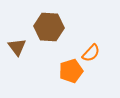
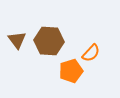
brown hexagon: moved 14 px down
brown triangle: moved 7 px up
